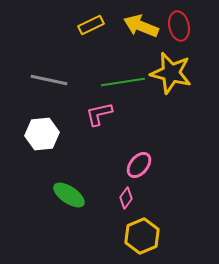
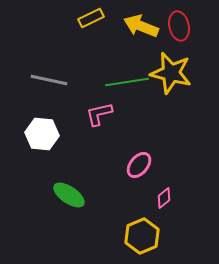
yellow rectangle: moved 7 px up
green line: moved 4 px right
white hexagon: rotated 12 degrees clockwise
pink diamond: moved 38 px right; rotated 15 degrees clockwise
